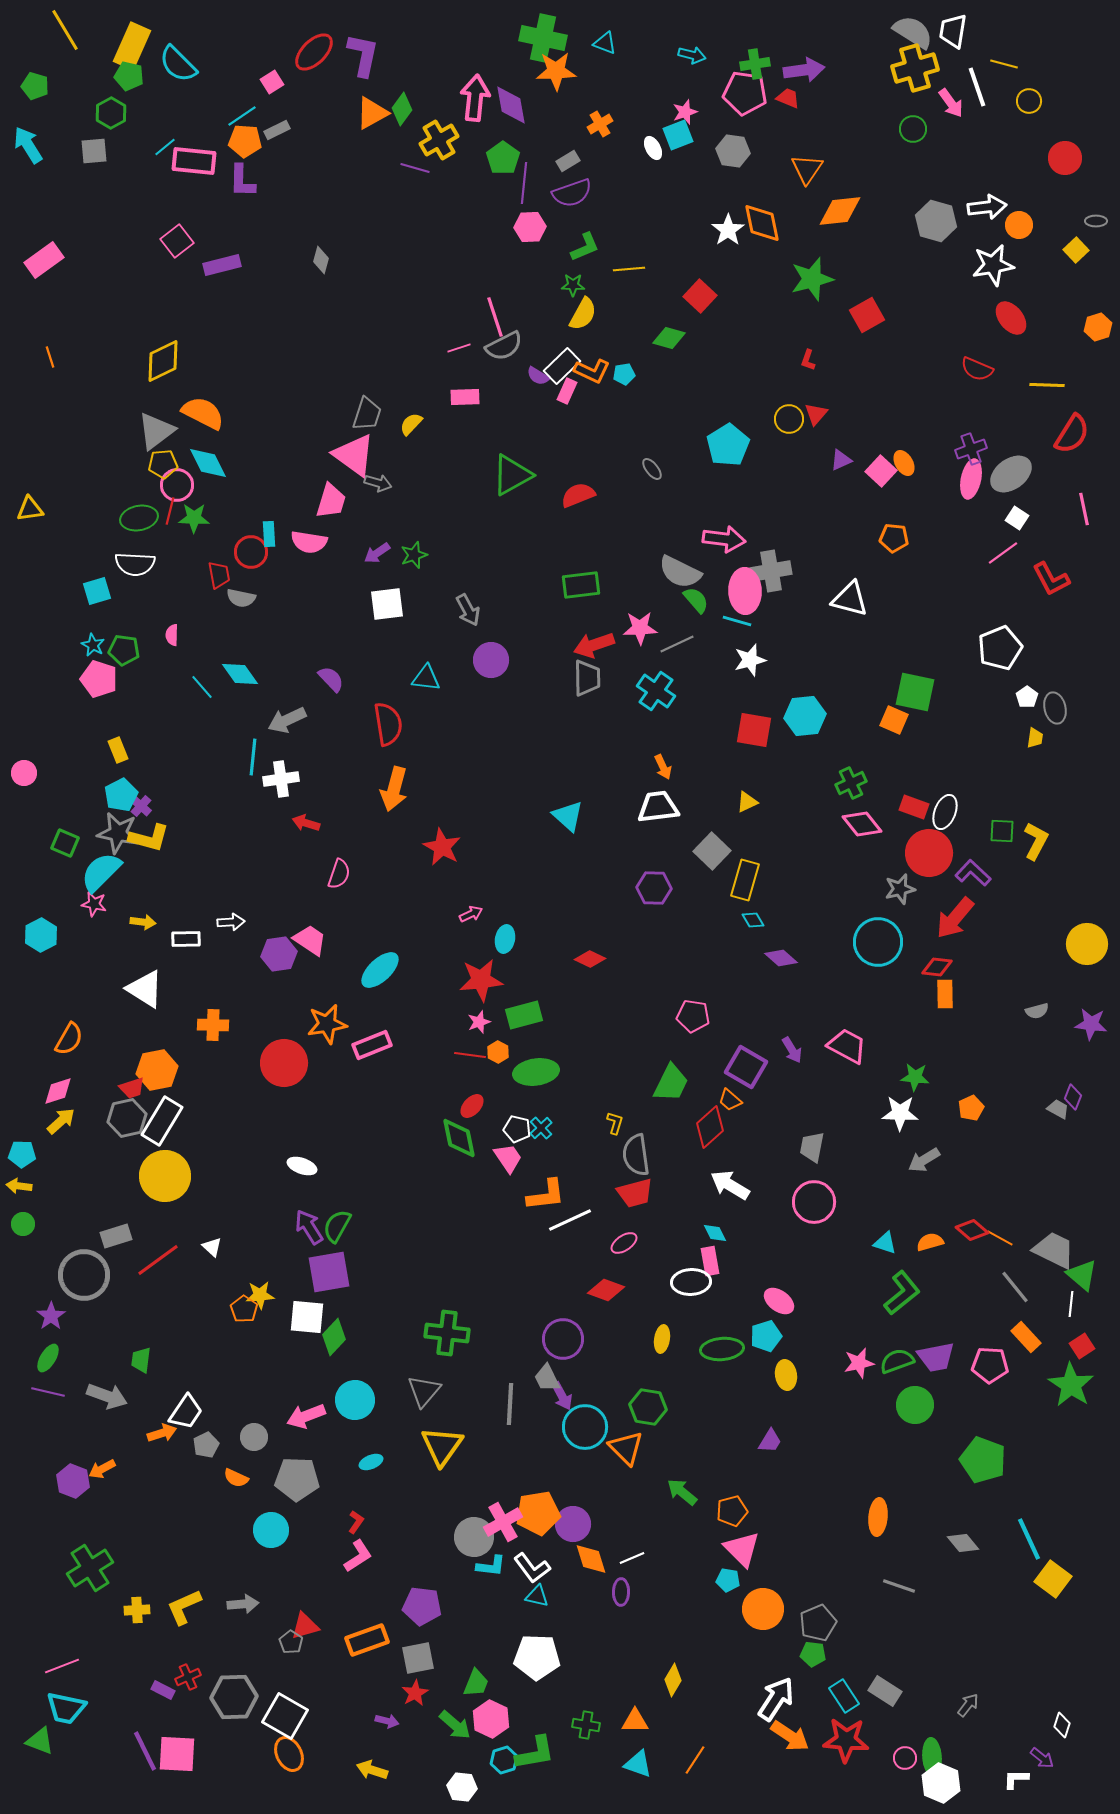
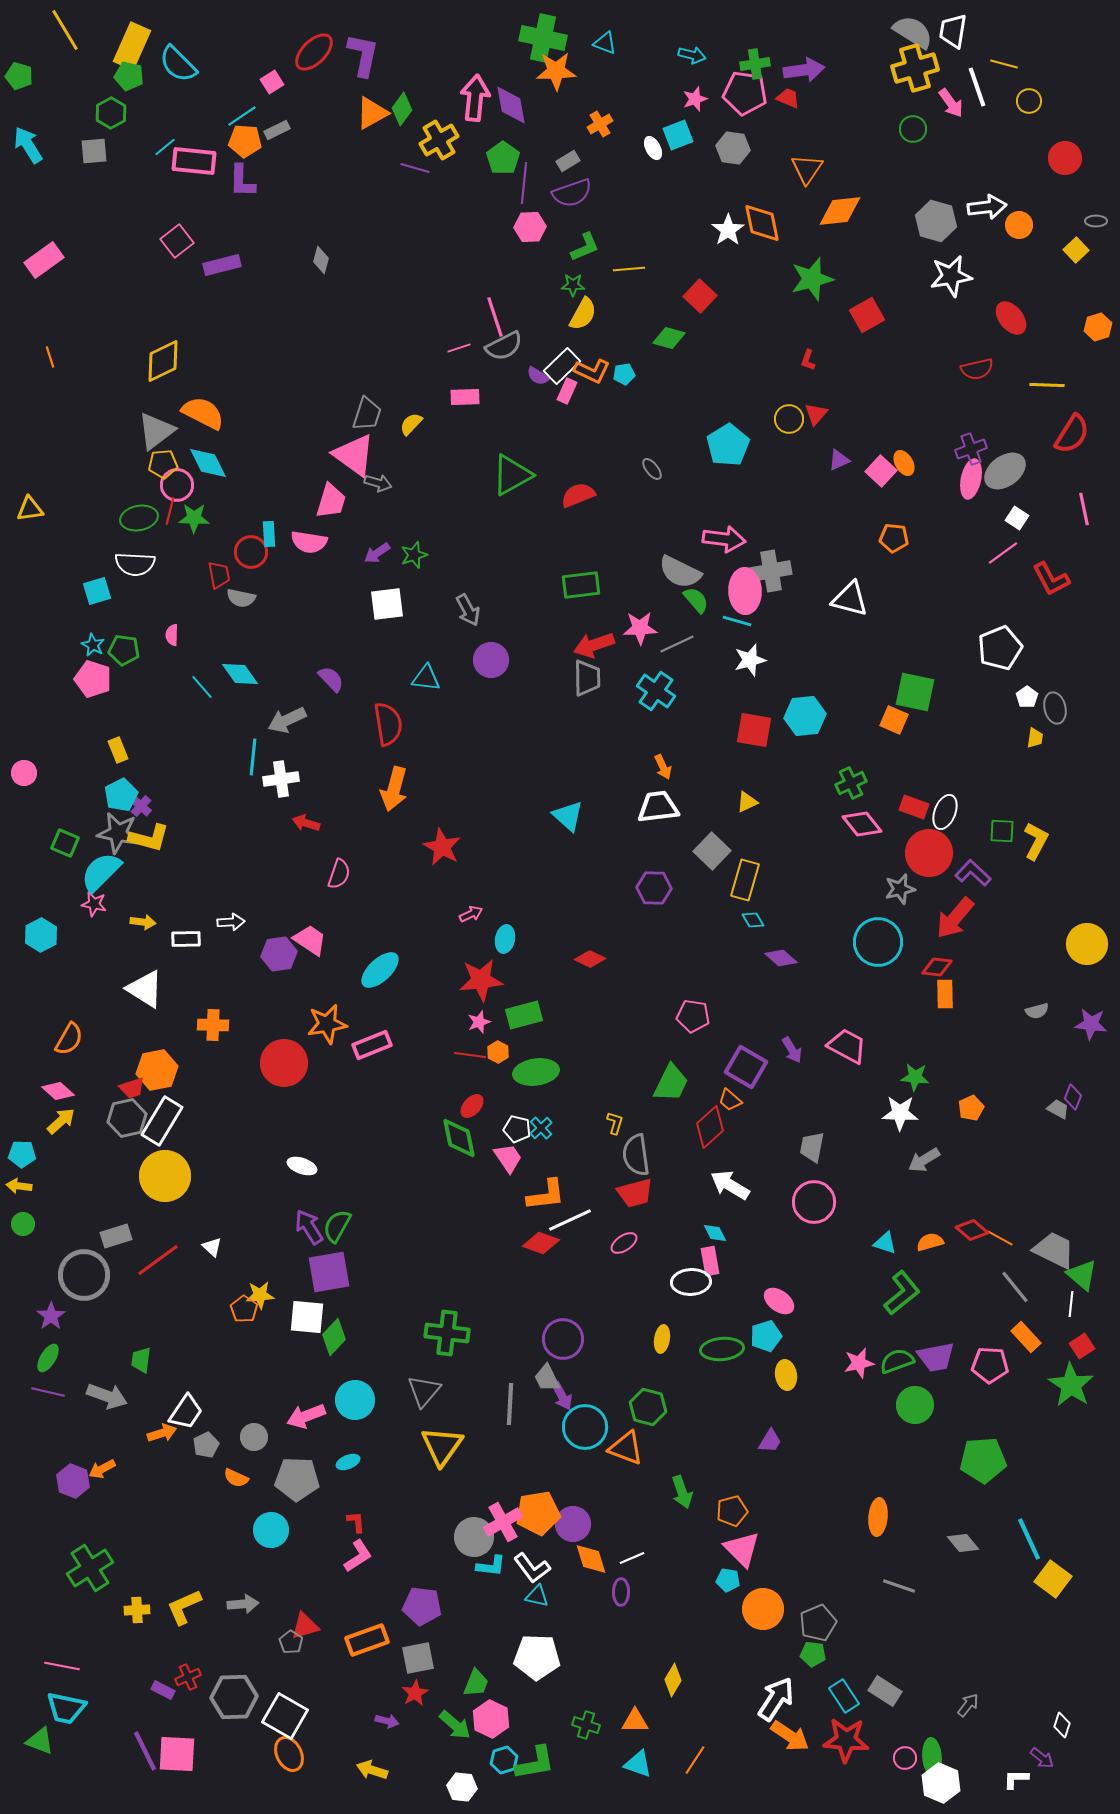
green pentagon at (35, 86): moved 16 px left, 10 px up
pink star at (685, 112): moved 10 px right, 13 px up
gray hexagon at (733, 151): moved 3 px up
white star at (993, 265): moved 42 px left, 11 px down
red semicircle at (977, 369): rotated 36 degrees counterclockwise
purple triangle at (841, 460): moved 2 px left
gray ellipse at (1011, 474): moved 6 px left, 3 px up
pink pentagon at (99, 679): moved 6 px left
pink diamond at (58, 1091): rotated 60 degrees clockwise
red diamond at (606, 1290): moved 65 px left, 47 px up
green hexagon at (648, 1407): rotated 6 degrees clockwise
orange triangle at (626, 1448): rotated 24 degrees counterclockwise
green pentagon at (983, 1460): rotated 24 degrees counterclockwise
cyan ellipse at (371, 1462): moved 23 px left
green arrow at (682, 1492): rotated 148 degrees counterclockwise
red L-shape at (356, 1522): rotated 40 degrees counterclockwise
pink line at (62, 1666): rotated 32 degrees clockwise
green cross at (586, 1725): rotated 8 degrees clockwise
green L-shape at (535, 1753): moved 10 px down
